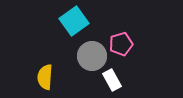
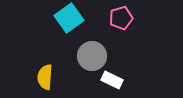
cyan square: moved 5 px left, 3 px up
pink pentagon: moved 26 px up
white rectangle: rotated 35 degrees counterclockwise
